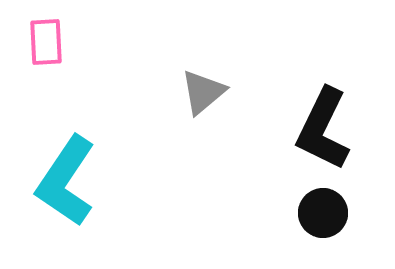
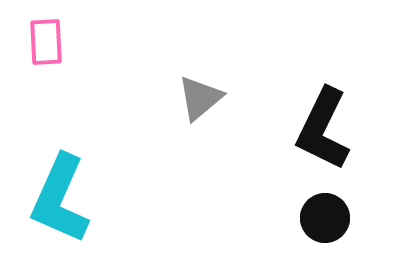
gray triangle: moved 3 px left, 6 px down
cyan L-shape: moved 6 px left, 18 px down; rotated 10 degrees counterclockwise
black circle: moved 2 px right, 5 px down
